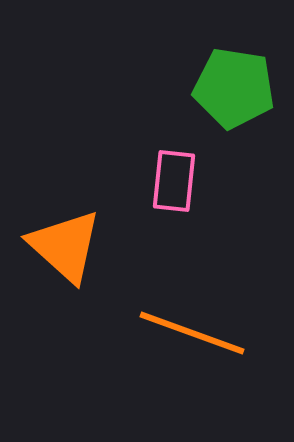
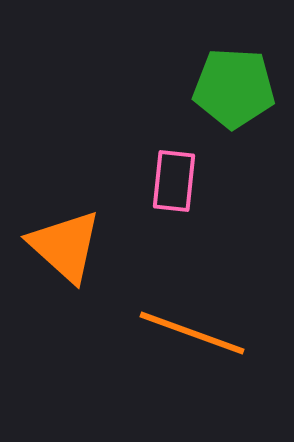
green pentagon: rotated 6 degrees counterclockwise
